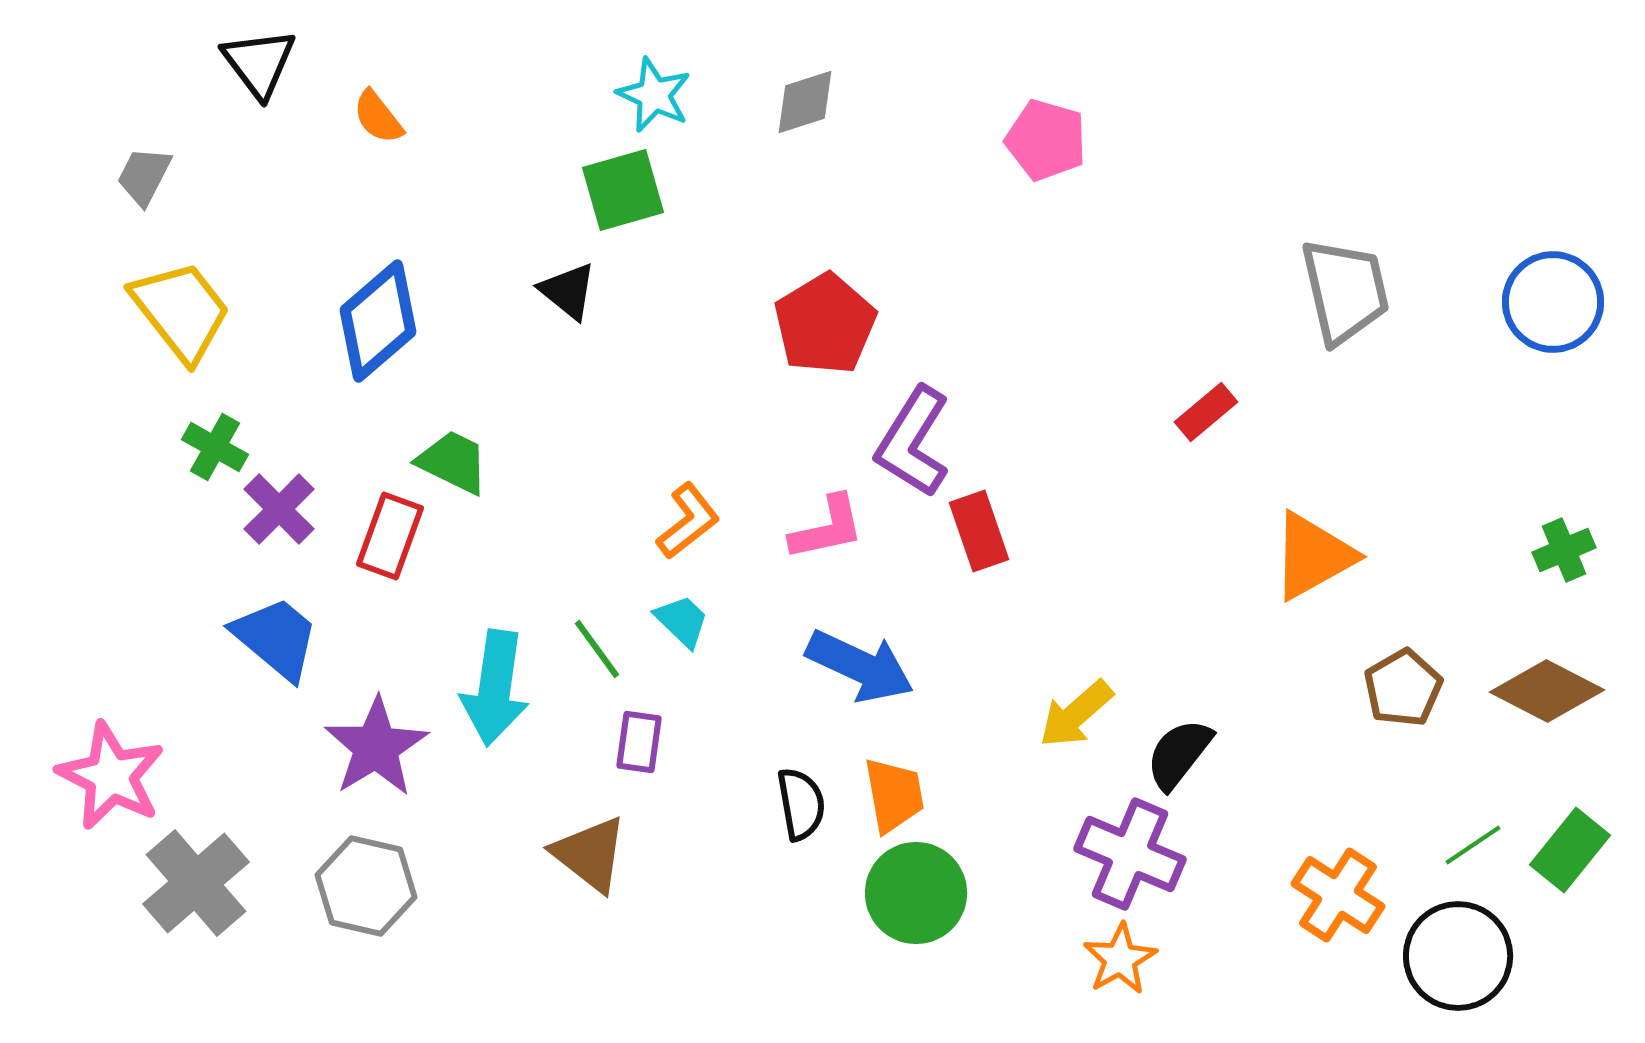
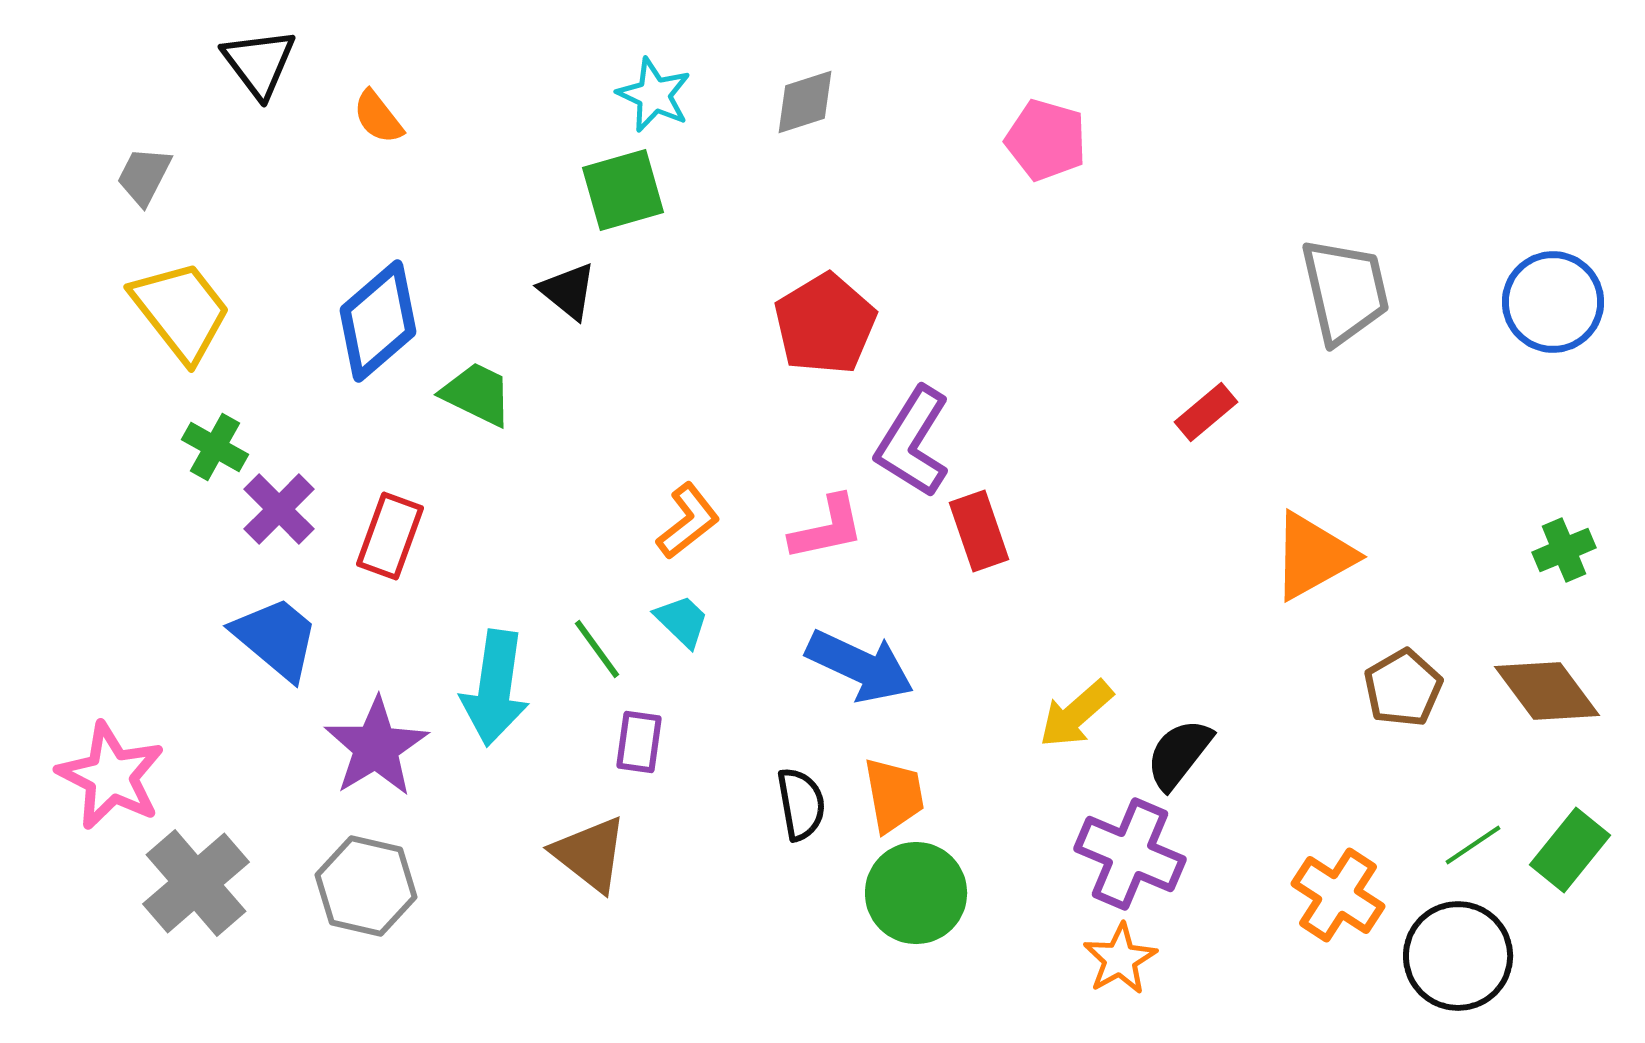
green trapezoid at (453, 462): moved 24 px right, 68 px up
brown diamond at (1547, 691): rotated 26 degrees clockwise
